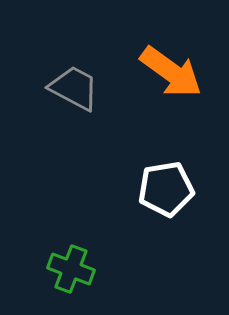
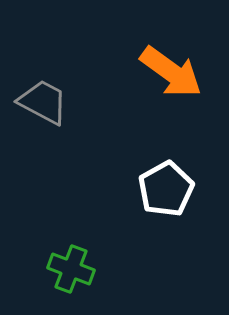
gray trapezoid: moved 31 px left, 14 px down
white pentagon: rotated 20 degrees counterclockwise
